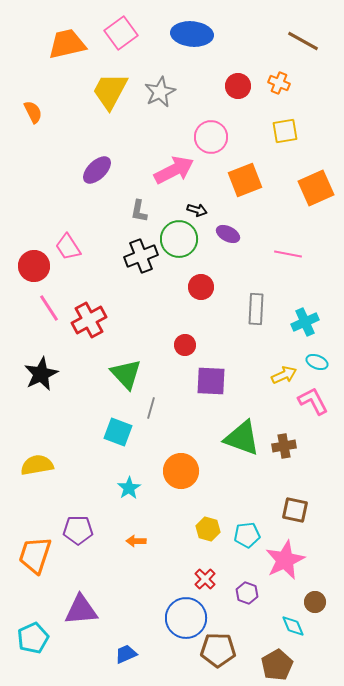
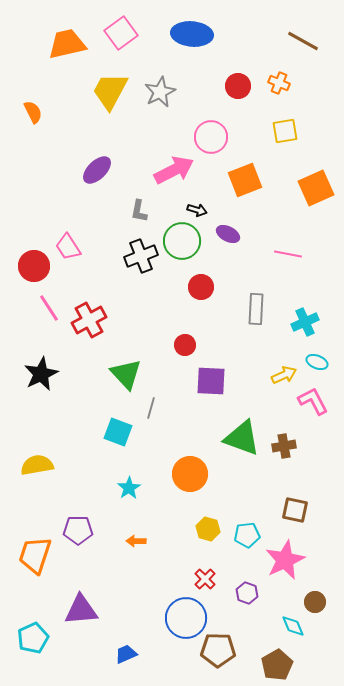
green circle at (179, 239): moved 3 px right, 2 px down
orange circle at (181, 471): moved 9 px right, 3 px down
